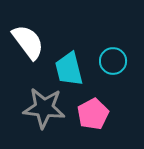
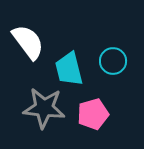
pink pentagon: rotated 12 degrees clockwise
